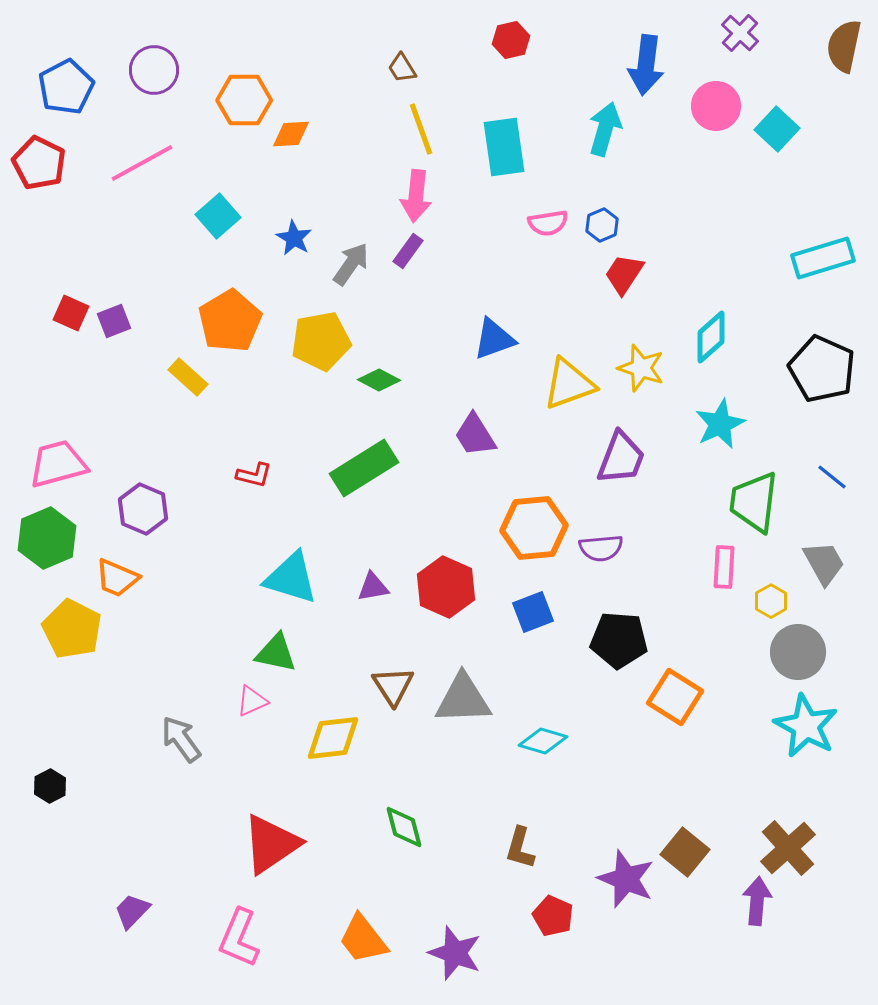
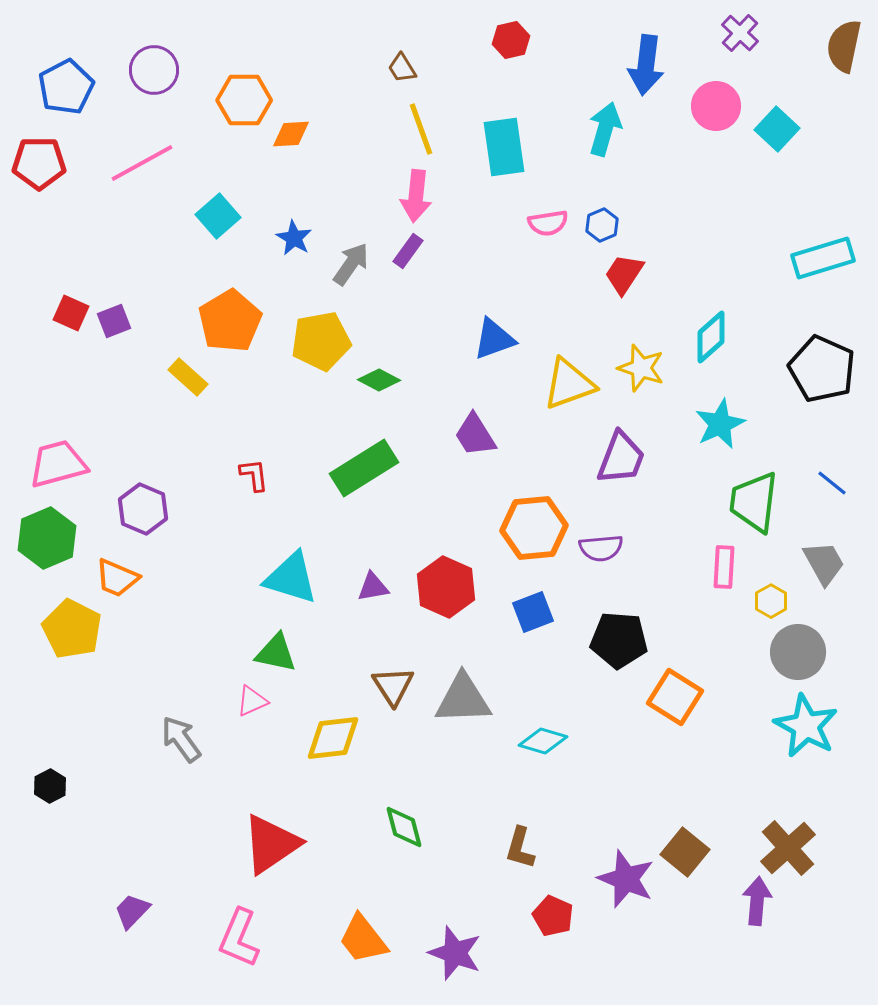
red pentagon at (39, 163): rotated 26 degrees counterclockwise
red L-shape at (254, 475): rotated 111 degrees counterclockwise
blue line at (832, 477): moved 6 px down
